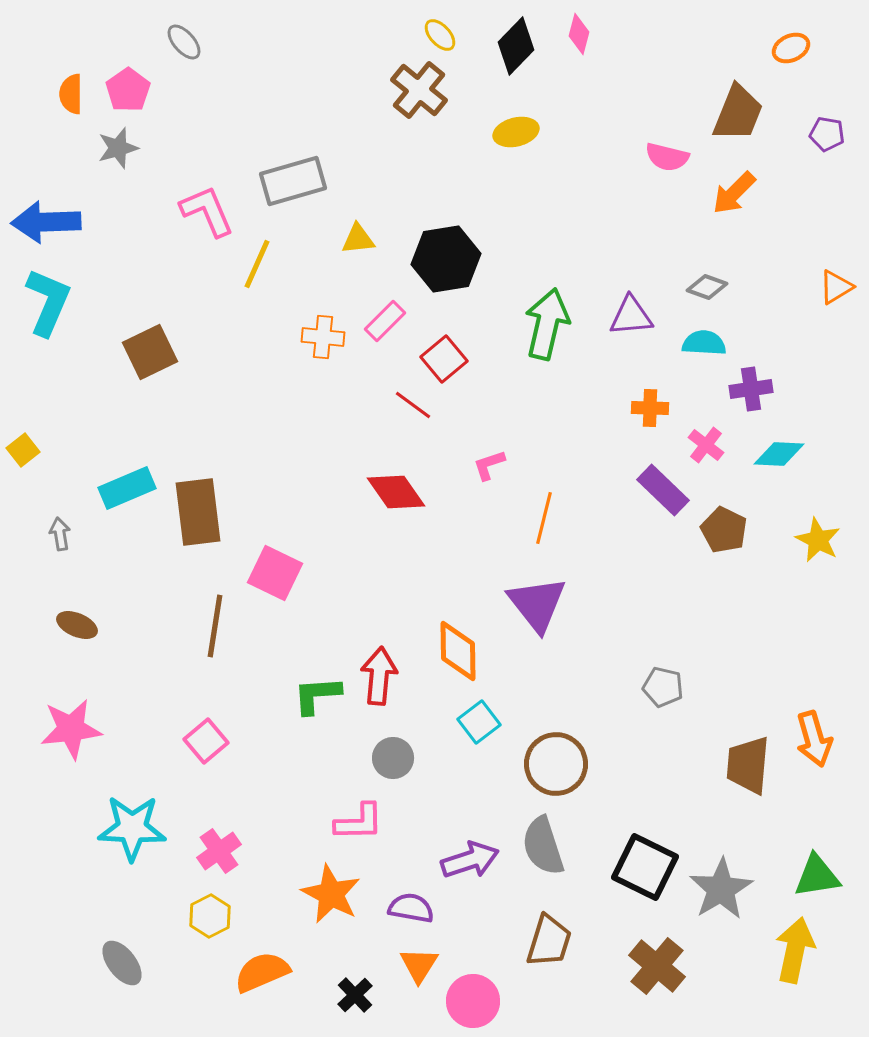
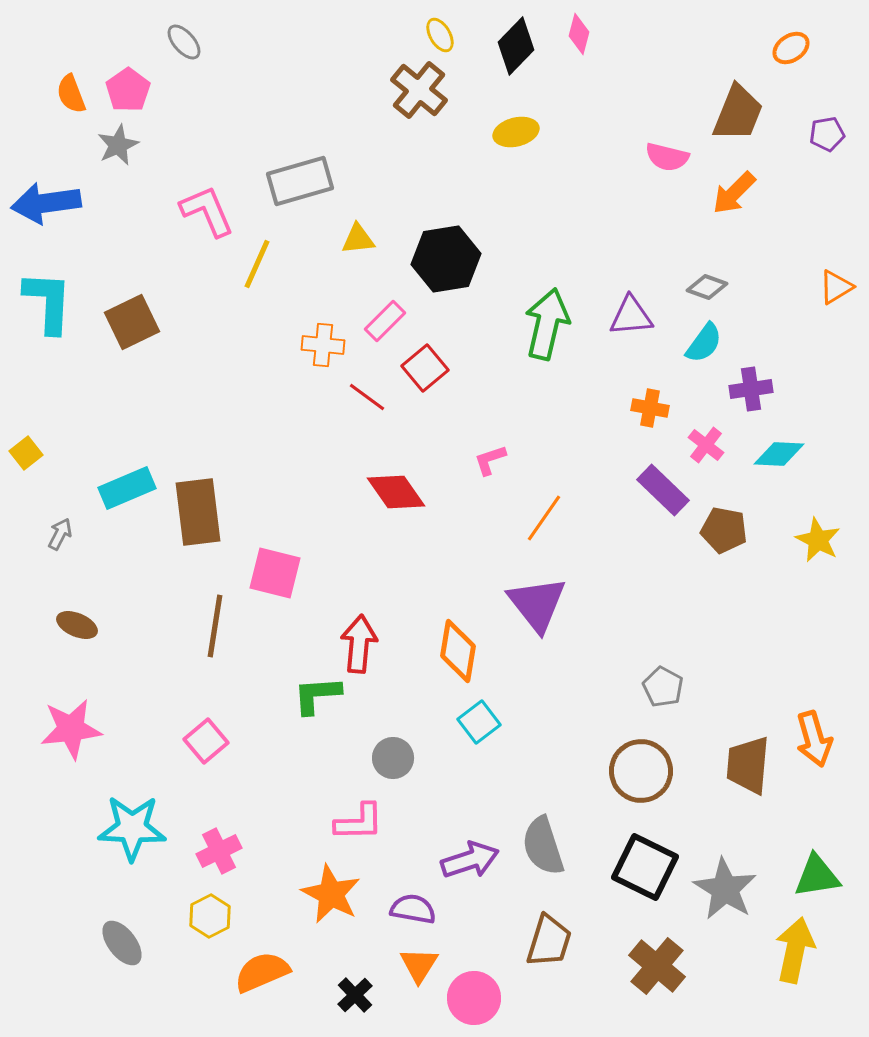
yellow ellipse at (440, 35): rotated 12 degrees clockwise
orange ellipse at (791, 48): rotated 9 degrees counterclockwise
orange semicircle at (71, 94): rotated 21 degrees counterclockwise
purple pentagon at (827, 134): rotated 20 degrees counterclockwise
gray star at (118, 148): moved 3 px up; rotated 9 degrees counterclockwise
gray rectangle at (293, 181): moved 7 px right
blue arrow at (46, 222): moved 19 px up; rotated 6 degrees counterclockwise
cyan L-shape at (48, 302): rotated 20 degrees counterclockwise
orange cross at (323, 337): moved 8 px down
cyan semicircle at (704, 343): rotated 123 degrees clockwise
brown square at (150, 352): moved 18 px left, 30 px up
red square at (444, 359): moved 19 px left, 9 px down
red line at (413, 405): moved 46 px left, 8 px up
orange cross at (650, 408): rotated 9 degrees clockwise
yellow square at (23, 450): moved 3 px right, 3 px down
pink L-shape at (489, 465): moved 1 px right, 5 px up
orange line at (544, 518): rotated 21 degrees clockwise
brown pentagon at (724, 530): rotated 15 degrees counterclockwise
gray arrow at (60, 534): rotated 36 degrees clockwise
pink square at (275, 573): rotated 12 degrees counterclockwise
orange diamond at (458, 651): rotated 10 degrees clockwise
red arrow at (379, 676): moved 20 px left, 32 px up
gray pentagon at (663, 687): rotated 15 degrees clockwise
brown circle at (556, 764): moved 85 px right, 7 px down
pink cross at (219, 851): rotated 9 degrees clockwise
gray star at (721, 889): moved 4 px right; rotated 10 degrees counterclockwise
purple semicircle at (411, 908): moved 2 px right, 1 px down
gray ellipse at (122, 963): moved 20 px up
pink circle at (473, 1001): moved 1 px right, 3 px up
